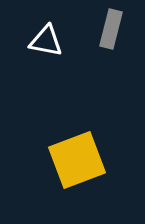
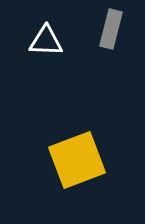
white triangle: rotated 9 degrees counterclockwise
